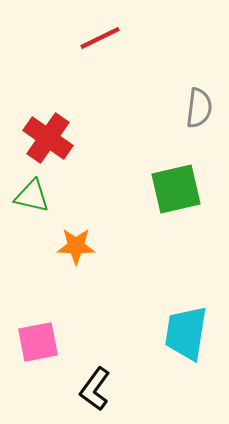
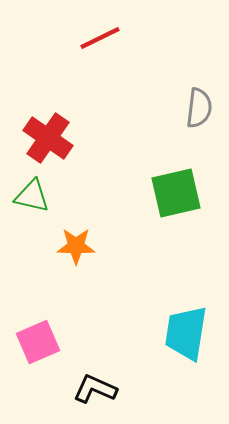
green square: moved 4 px down
pink square: rotated 12 degrees counterclockwise
black L-shape: rotated 78 degrees clockwise
